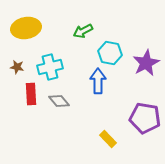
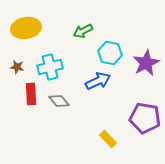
blue arrow: rotated 65 degrees clockwise
